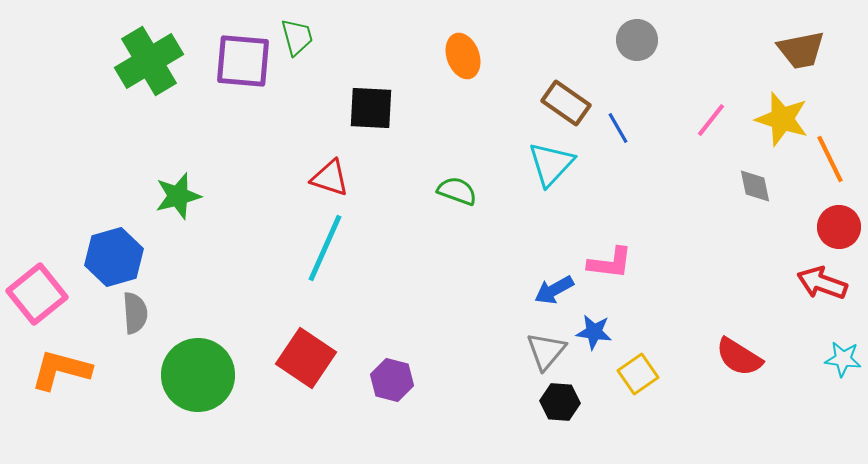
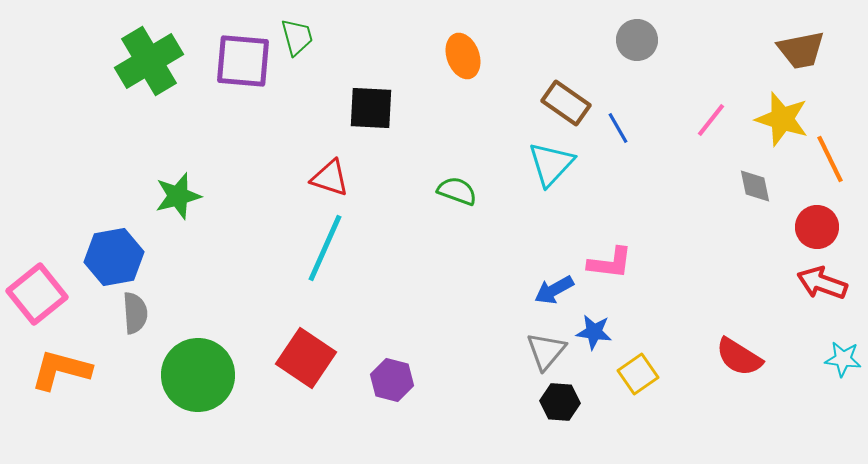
red circle: moved 22 px left
blue hexagon: rotated 6 degrees clockwise
